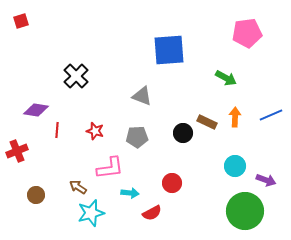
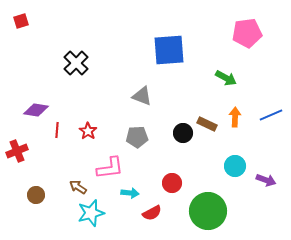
black cross: moved 13 px up
brown rectangle: moved 2 px down
red star: moved 7 px left; rotated 18 degrees clockwise
green circle: moved 37 px left
